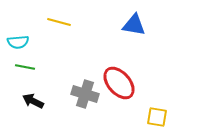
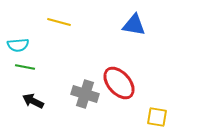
cyan semicircle: moved 3 px down
